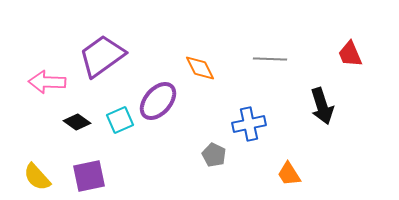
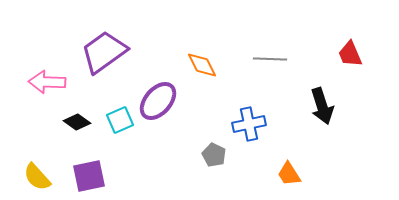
purple trapezoid: moved 2 px right, 4 px up
orange diamond: moved 2 px right, 3 px up
